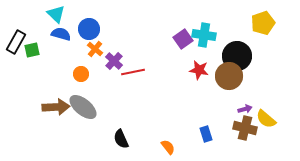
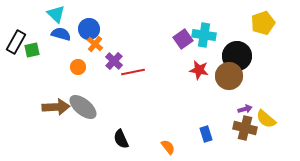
orange cross: moved 5 px up
orange circle: moved 3 px left, 7 px up
